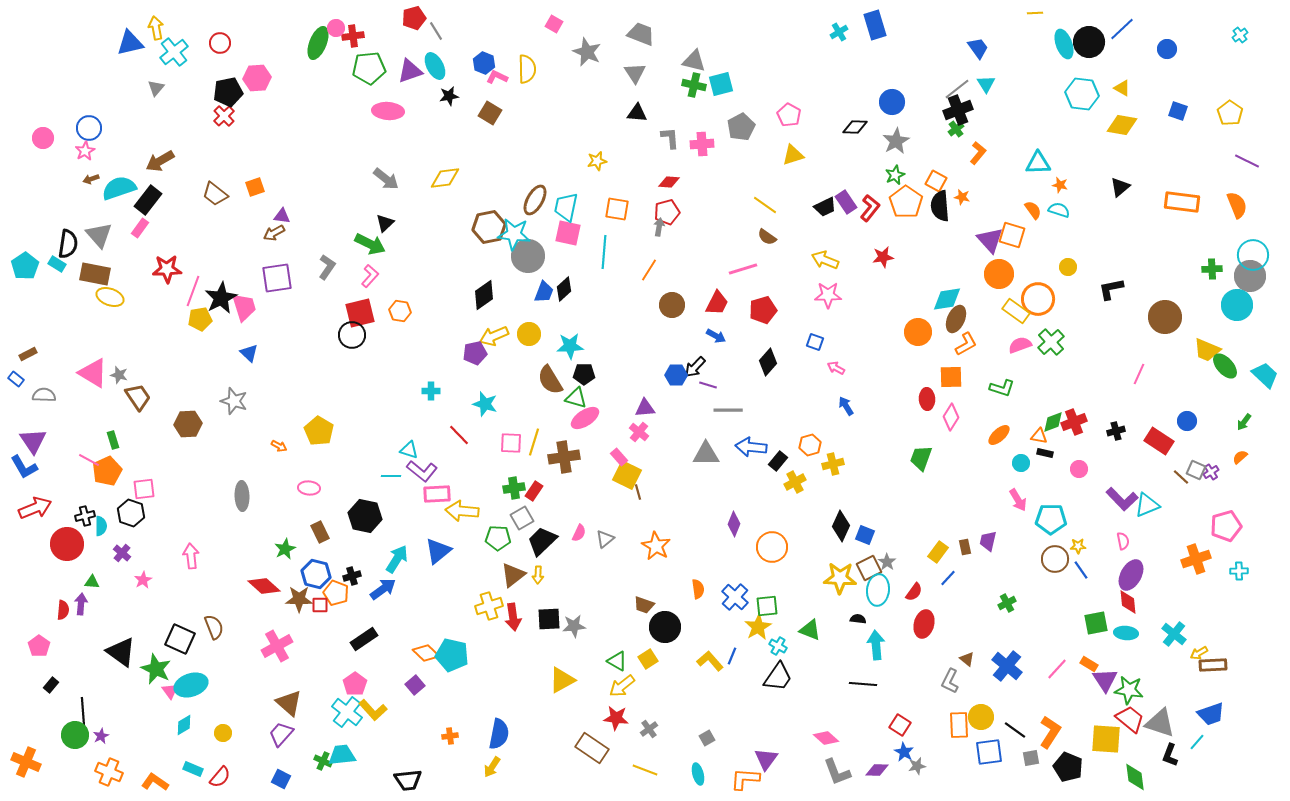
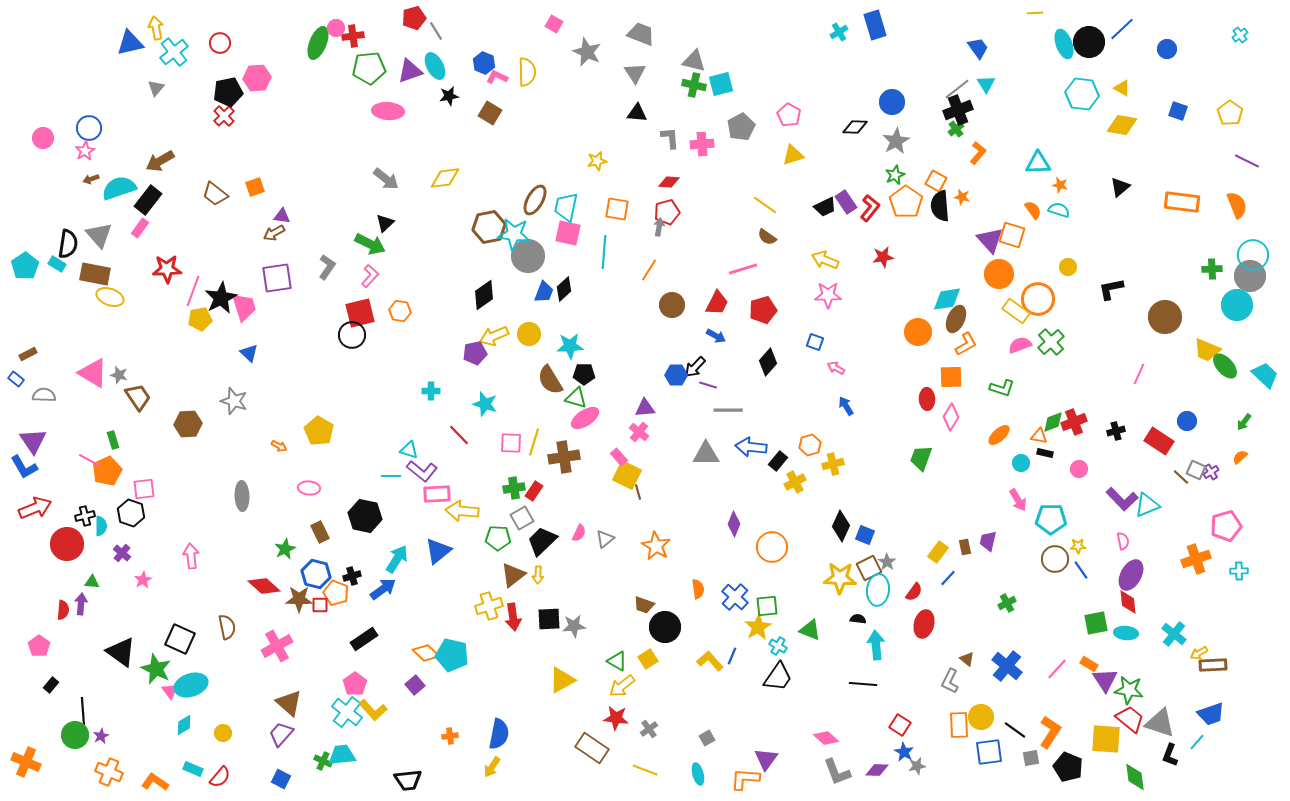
yellow semicircle at (527, 69): moved 3 px down
brown semicircle at (214, 627): moved 13 px right; rotated 10 degrees clockwise
